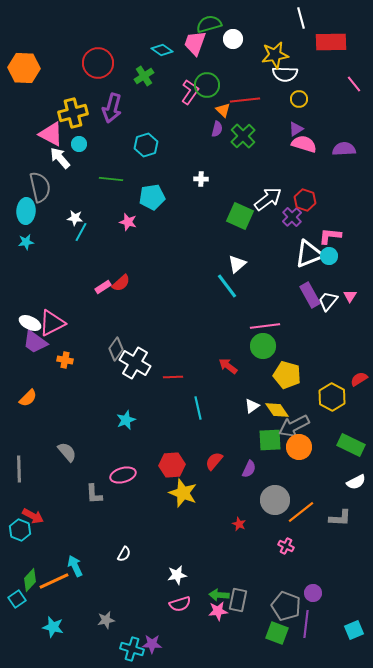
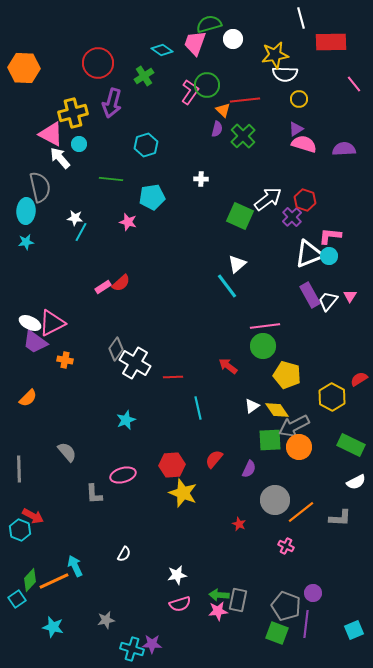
purple arrow at (112, 108): moved 5 px up
red semicircle at (214, 461): moved 2 px up
